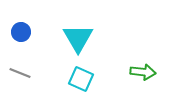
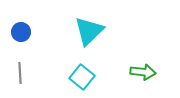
cyan triangle: moved 11 px right, 7 px up; rotated 16 degrees clockwise
gray line: rotated 65 degrees clockwise
cyan square: moved 1 px right, 2 px up; rotated 15 degrees clockwise
